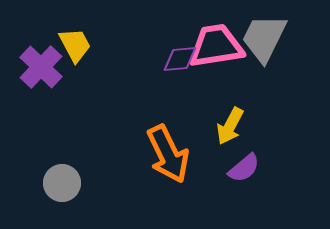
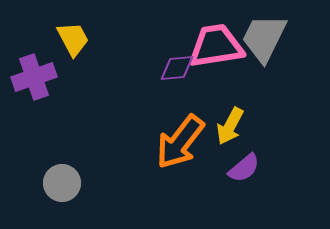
yellow trapezoid: moved 2 px left, 6 px up
purple diamond: moved 3 px left, 9 px down
purple cross: moved 7 px left, 10 px down; rotated 27 degrees clockwise
orange arrow: moved 12 px right, 12 px up; rotated 64 degrees clockwise
